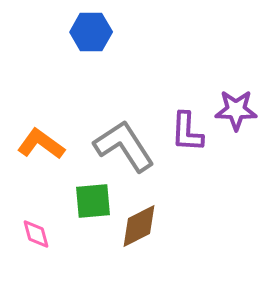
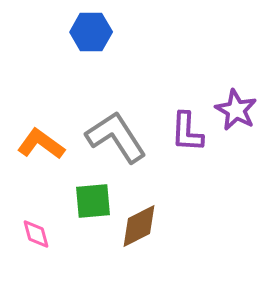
purple star: rotated 27 degrees clockwise
gray L-shape: moved 8 px left, 9 px up
